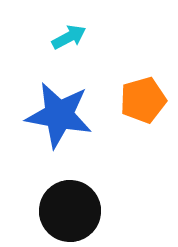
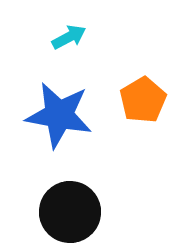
orange pentagon: rotated 15 degrees counterclockwise
black circle: moved 1 px down
